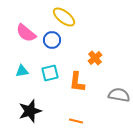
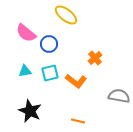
yellow ellipse: moved 2 px right, 2 px up
blue circle: moved 3 px left, 4 px down
cyan triangle: moved 3 px right
orange L-shape: moved 1 px left, 1 px up; rotated 60 degrees counterclockwise
gray semicircle: moved 1 px down
black star: rotated 30 degrees counterclockwise
orange line: moved 2 px right
